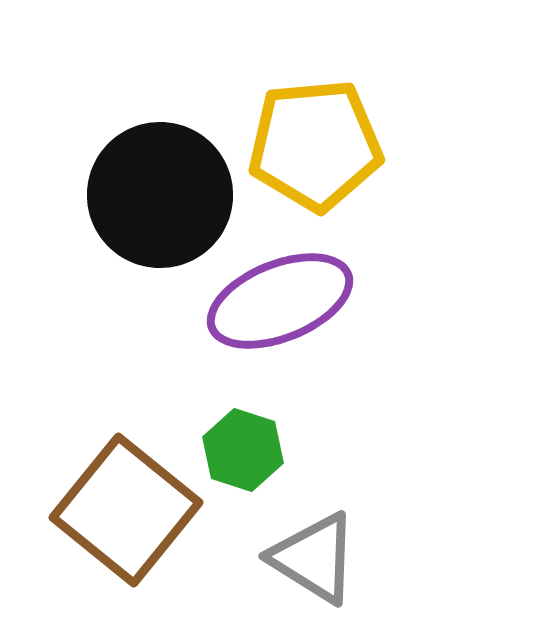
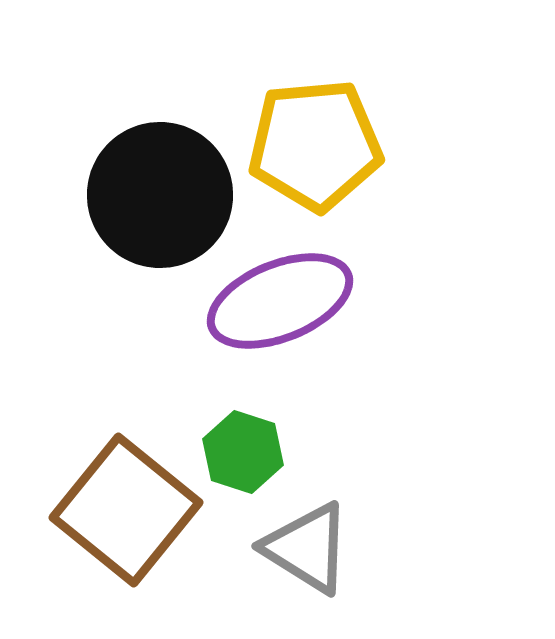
green hexagon: moved 2 px down
gray triangle: moved 7 px left, 10 px up
